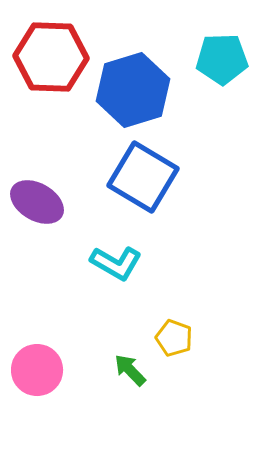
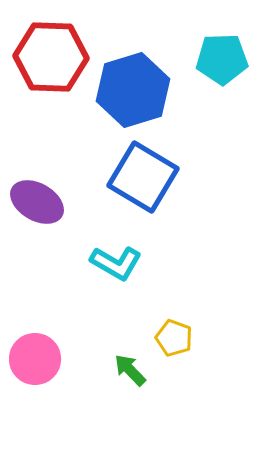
pink circle: moved 2 px left, 11 px up
